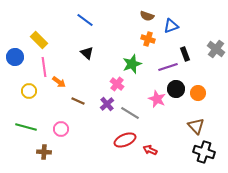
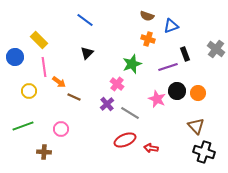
black triangle: rotated 32 degrees clockwise
black circle: moved 1 px right, 2 px down
brown line: moved 4 px left, 4 px up
green line: moved 3 px left, 1 px up; rotated 35 degrees counterclockwise
red arrow: moved 1 px right, 2 px up; rotated 16 degrees counterclockwise
